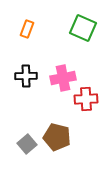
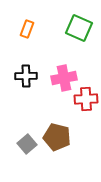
green square: moved 4 px left
pink cross: moved 1 px right
